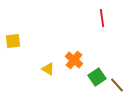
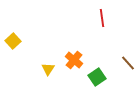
yellow square: rotated 35 degrees counterclockwise
yellow triangle: rotated 32 degrees clockwise
brown line: moved 11 px right, 22 px up
